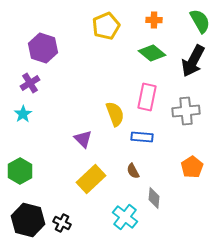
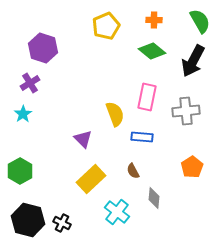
green diamond: moved 2 px up
cyan cross: moved 8 px left, 5 px up
